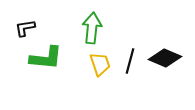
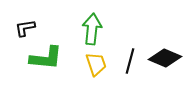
green arrow: moved 1 px down
yellow trapezoid: moved 4 px left
